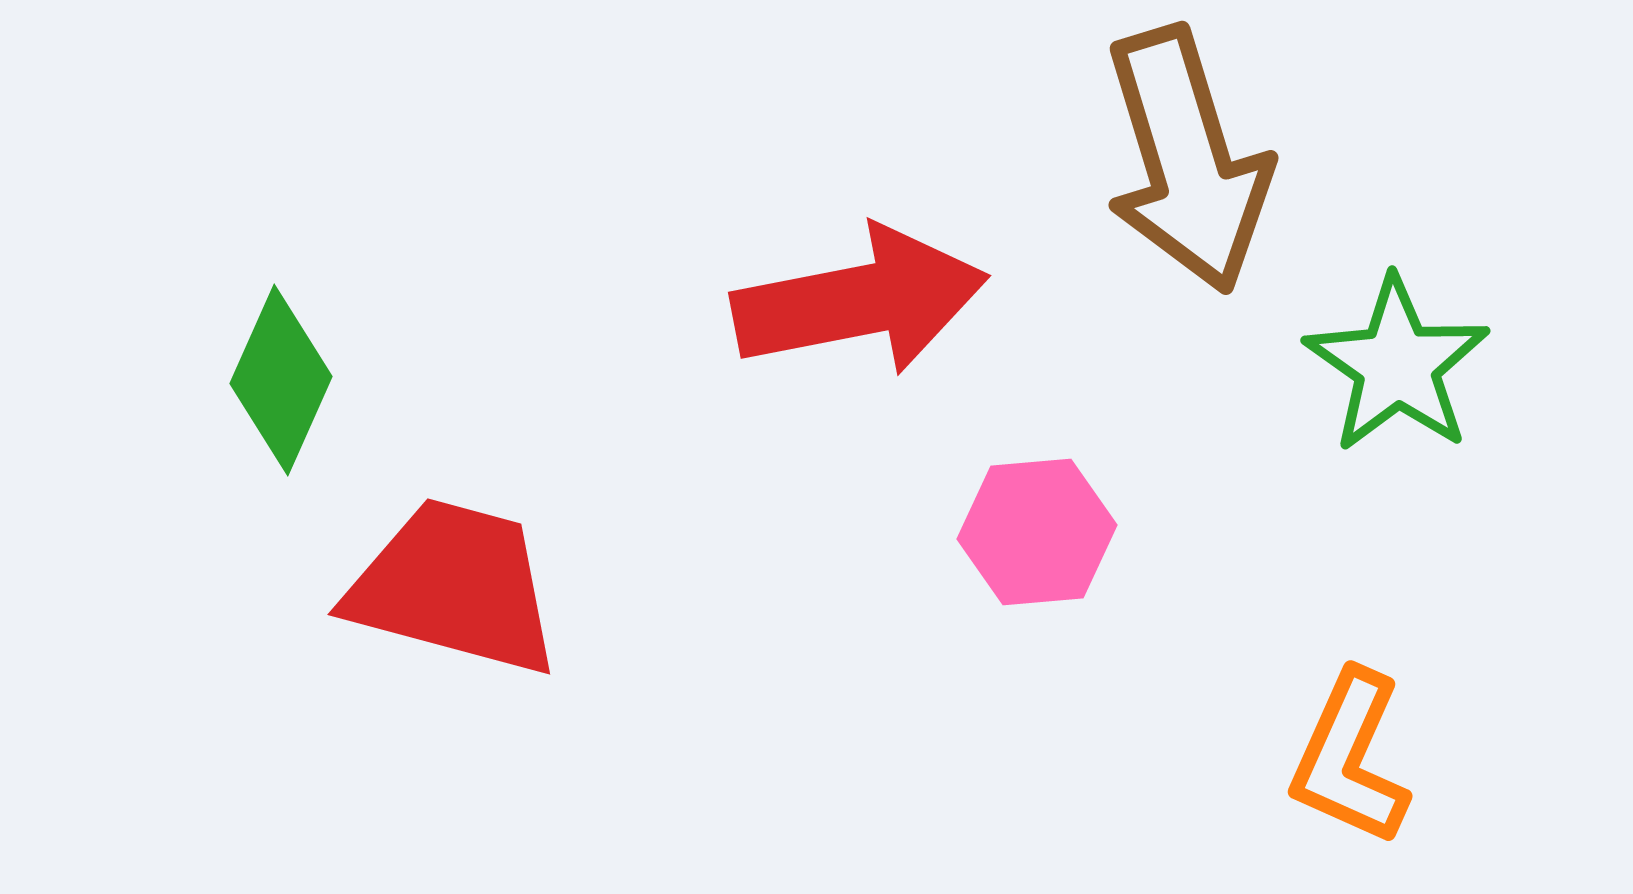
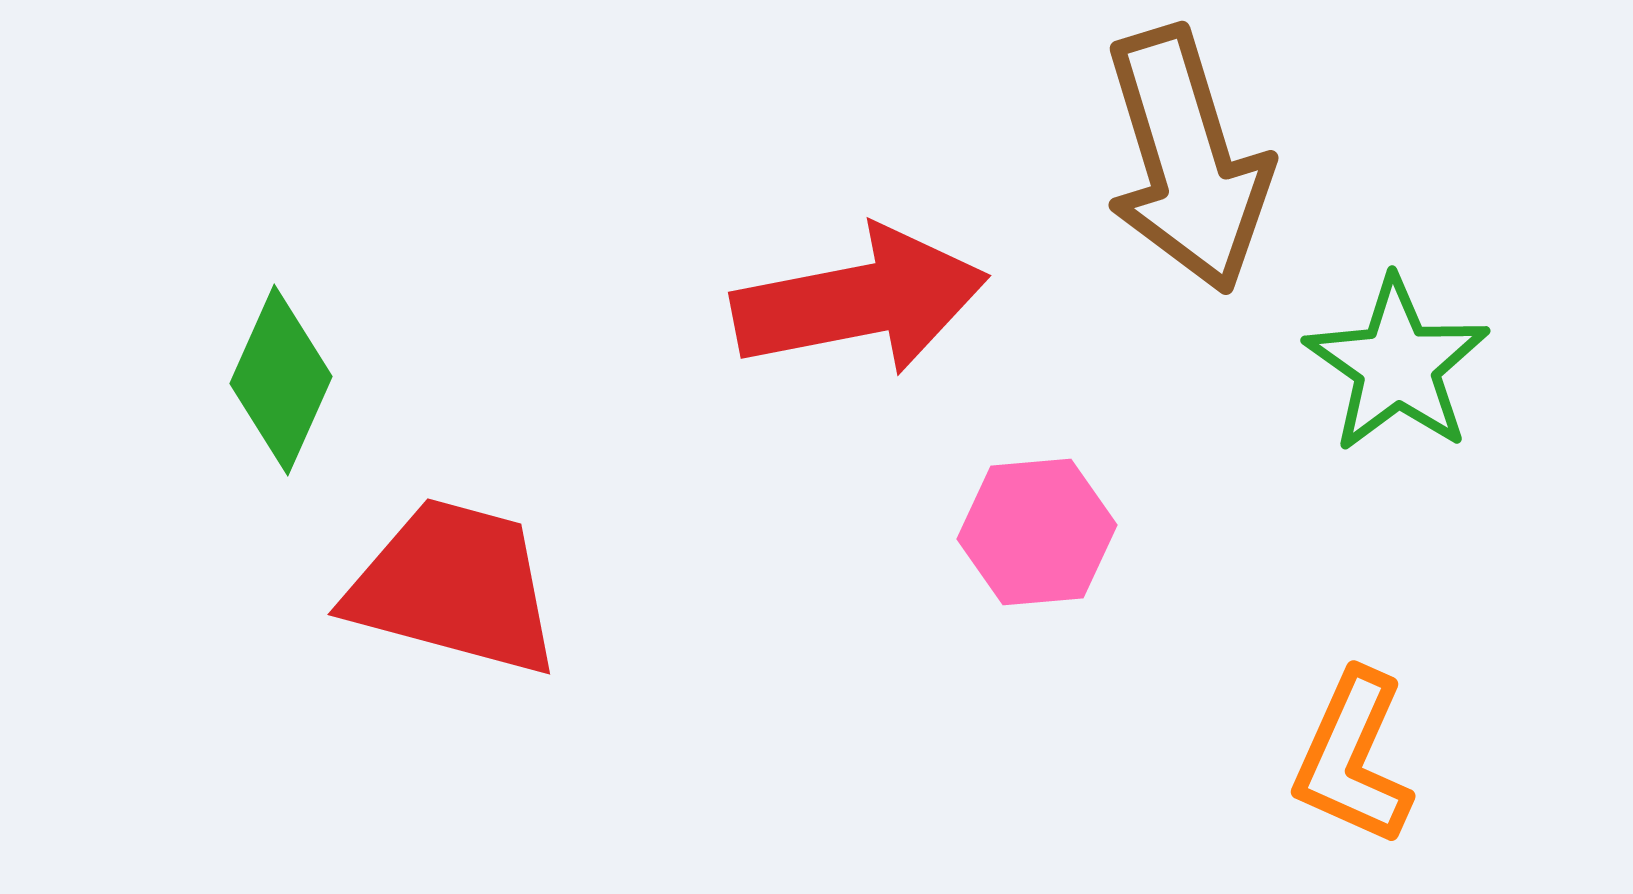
orange L-shape: moved 3 px right
